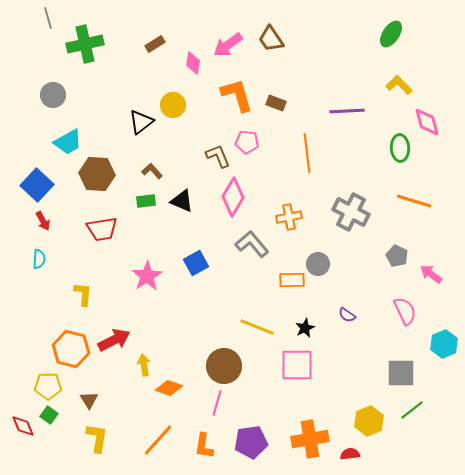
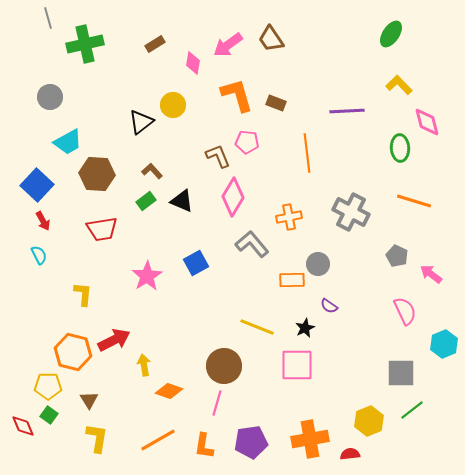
gray circle at (53, 95): moved 3 px left, 2 px down
green rectangle at (146, 201): rotated 30 degrees counterclockwise
cyan semicircle at (39, 259): moved 4 px up; rotated 30 degrees counterclockwise
purple semicircle at (347, 315): moved 18 px left, 9 px up
orange hexagon at (71, 349): moved 2 px right, 3 px down
orange diamond at (169, 388): moved 3 px down
orange line at (158, 440): rotated 18 degrees clockwise
